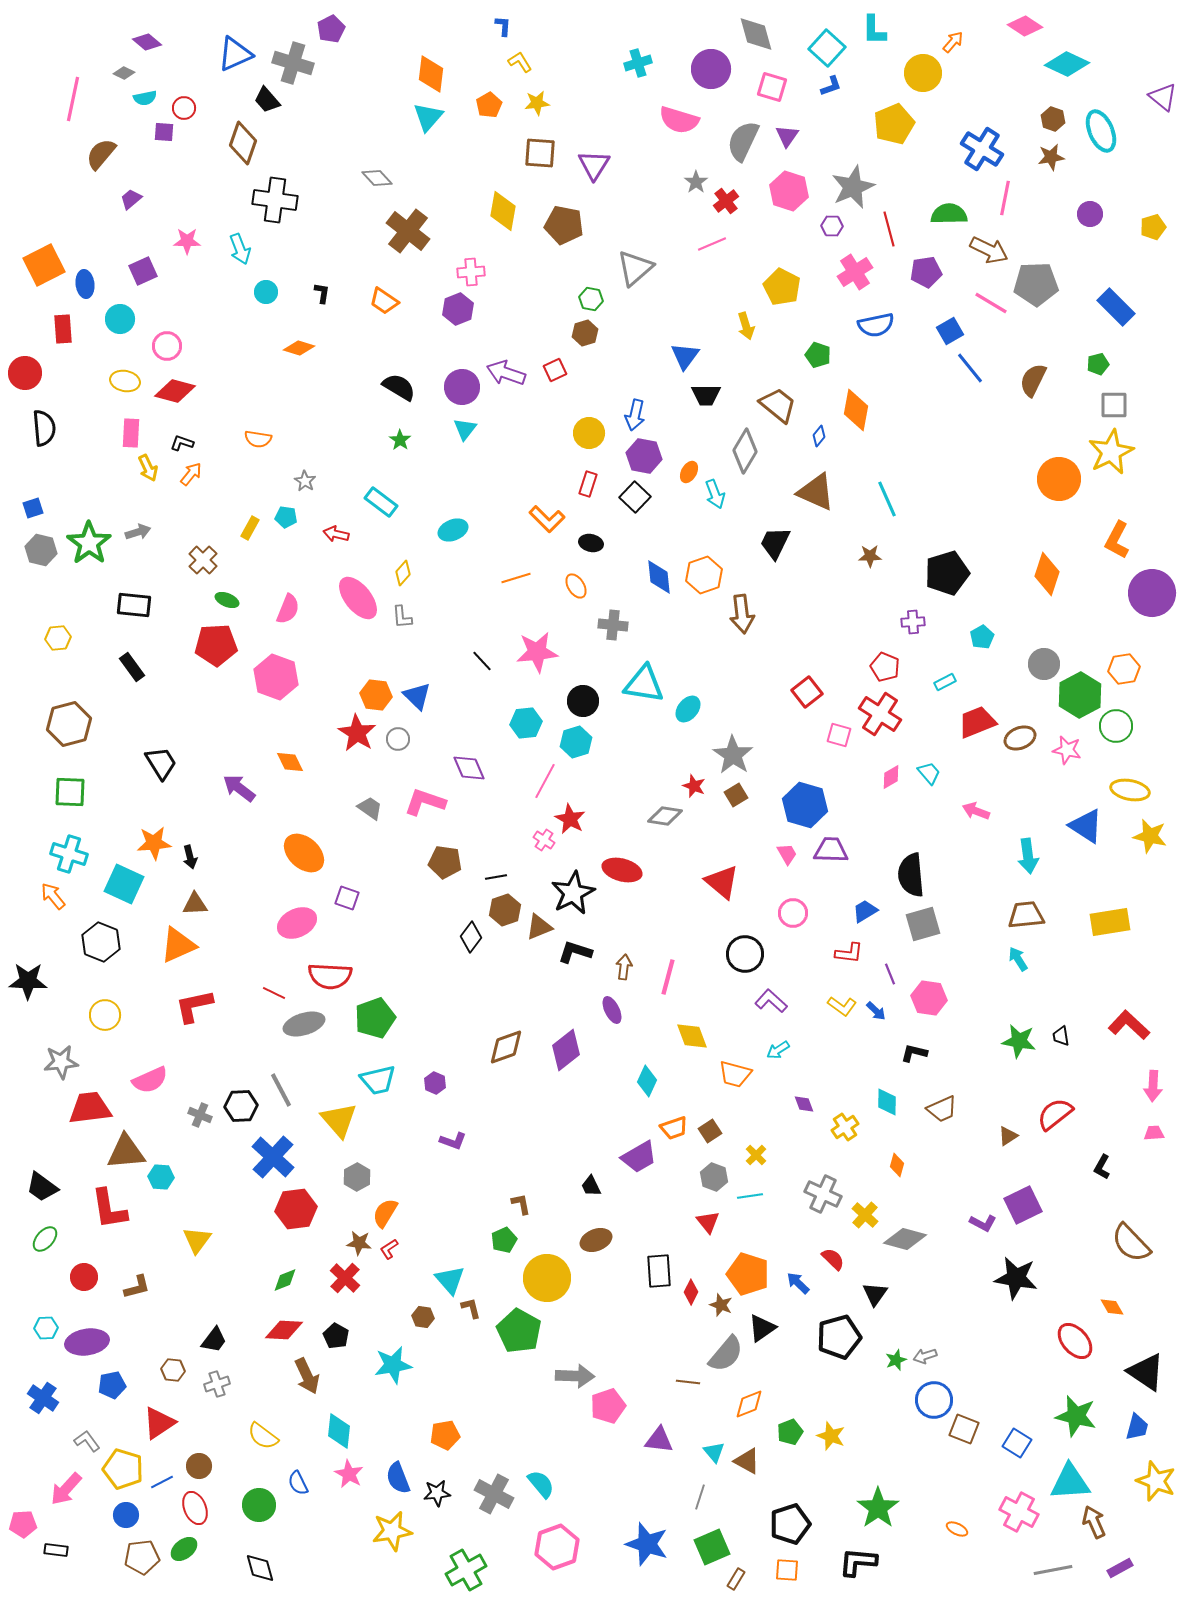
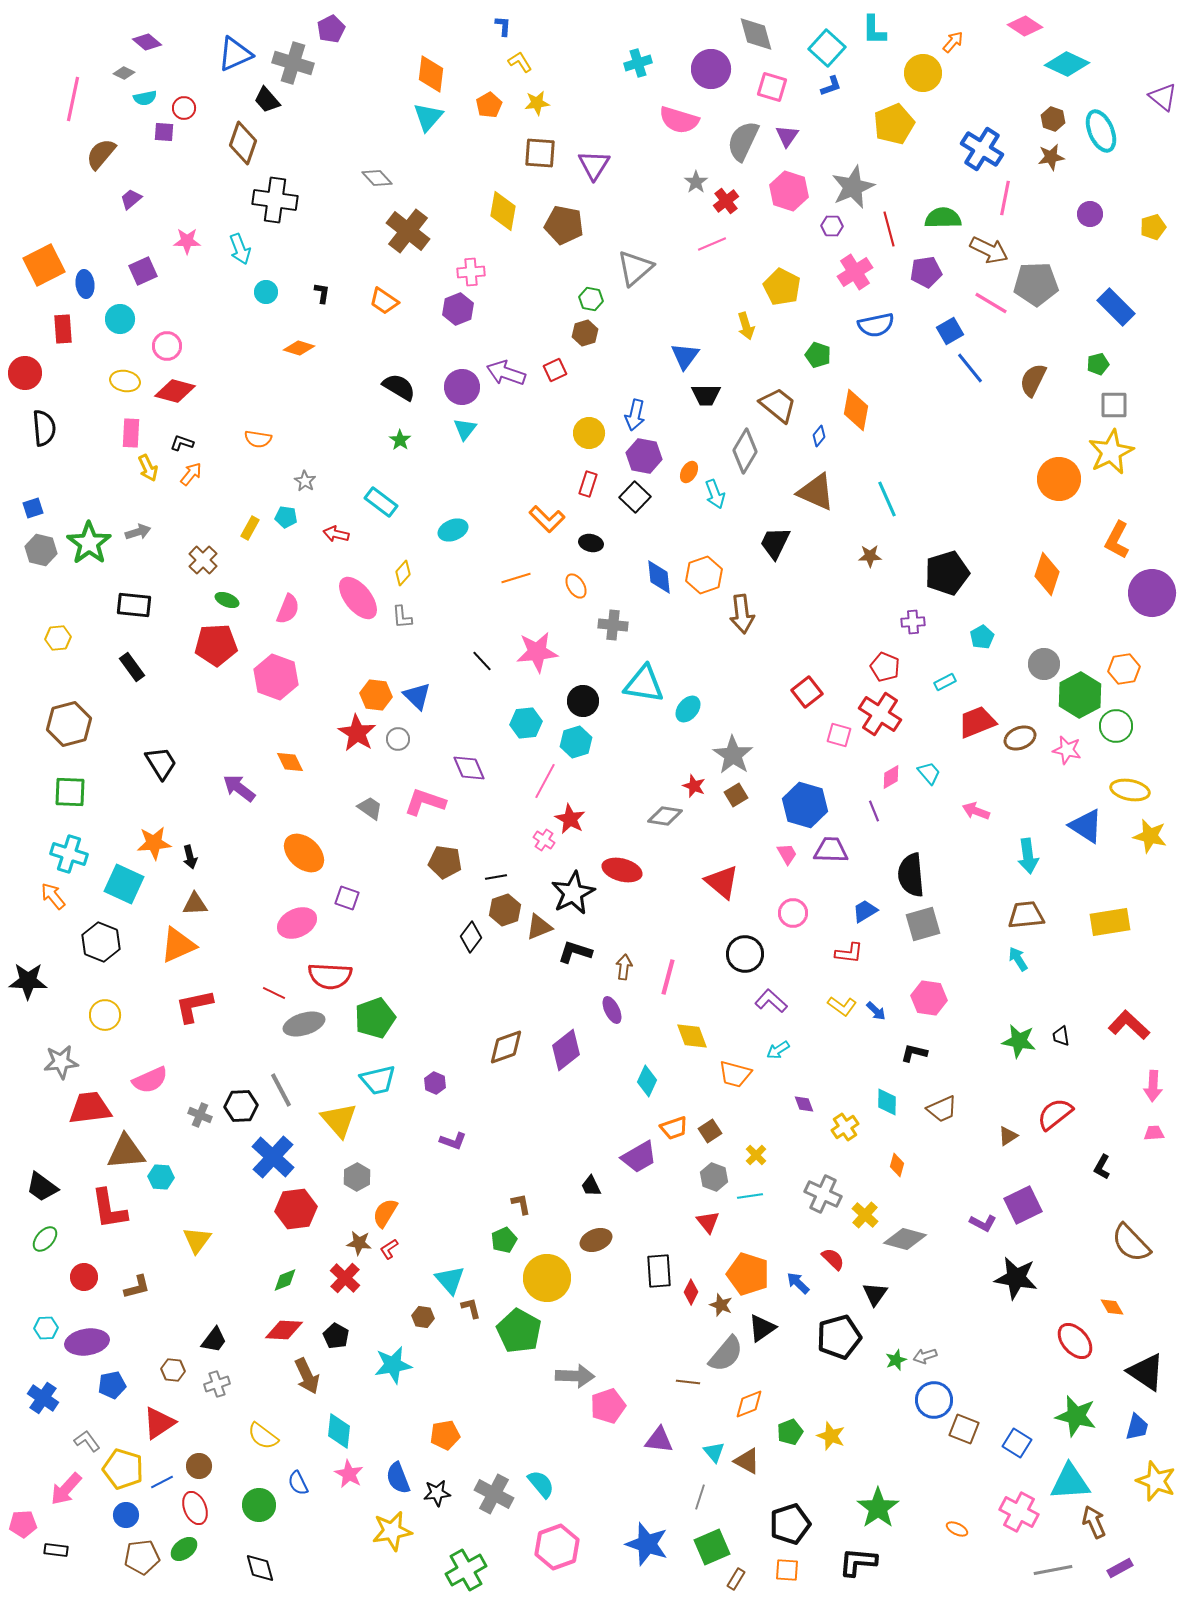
green semicircle at (949, 214): moved 6 px left, 4 px down
purple line at (890, 974): moved 16 px left, 163 px up
